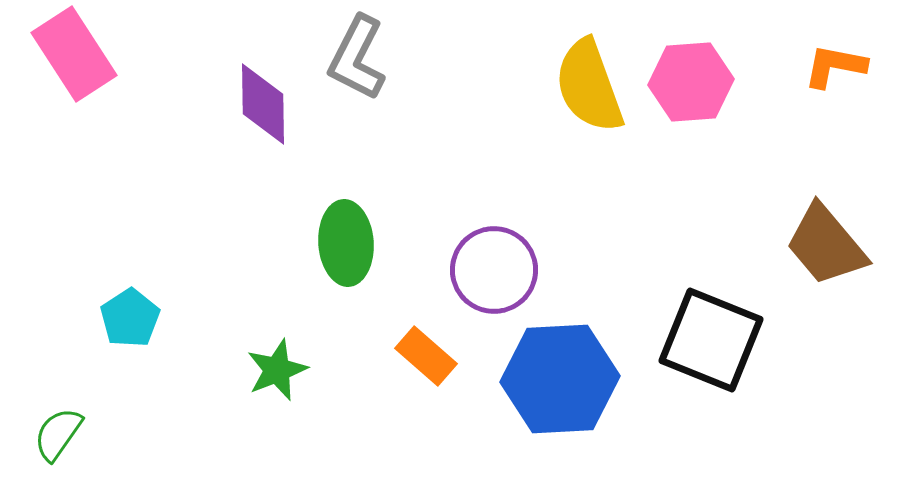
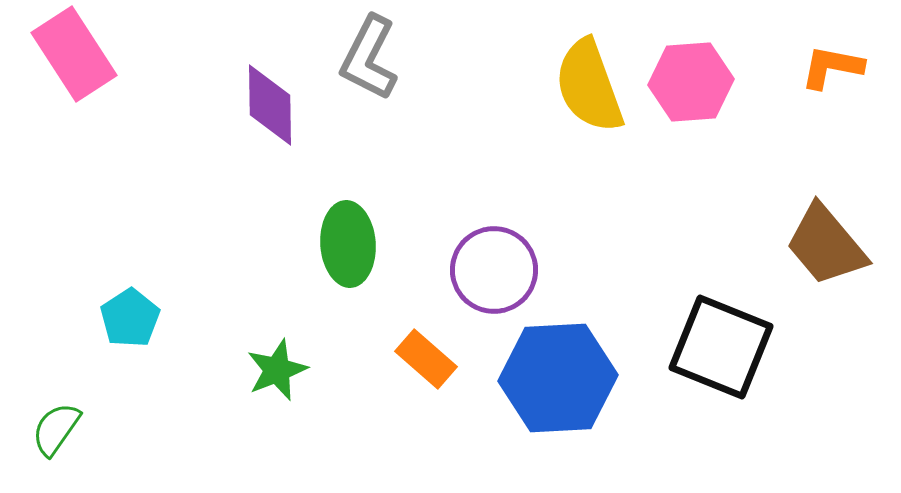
gray L-shape: moved 12 px right
orange L-shape: moved 3 px left, 1 px down
purple diamond: moved 7 px right, 1 px down
green ellipse: moved 2 px right, 1 px down
black square: moved 10 px right, 7 px down
orange rectangle: moved 3 px down
blue hexagon: moved 2 px left, 1 px up
green semicircle: moved 2 px left, 5 px up
